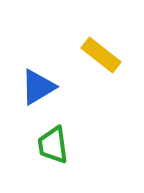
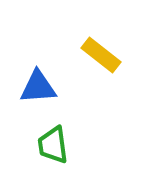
blue triangle: rotated 27 degrees clockwise
